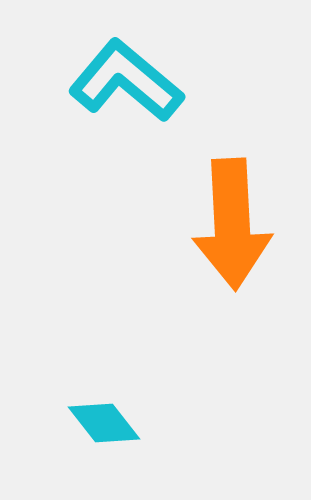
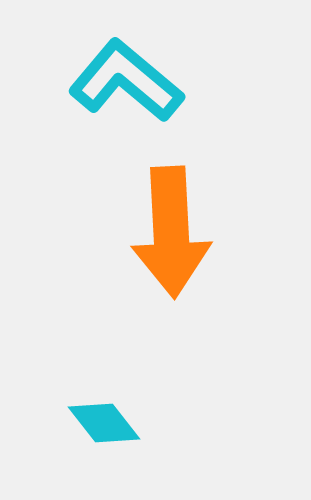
orange arrow: moved 61 px left, 8 px down
